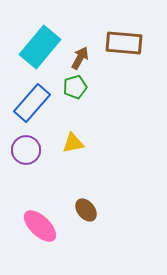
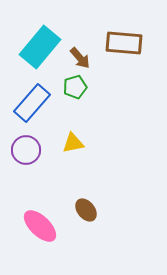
brown arrow: rotated 110 degrees clockwise
